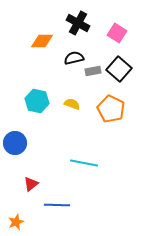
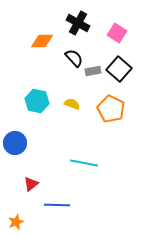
black semicircle: rotated 60 degrees clockwise
